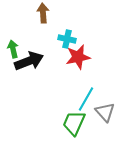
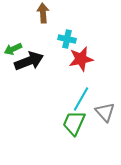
green arrow: rotated 102 degrees counterclockwise
red star: moved 3 px right, 2 px down
cyan line: moved 5 px left
